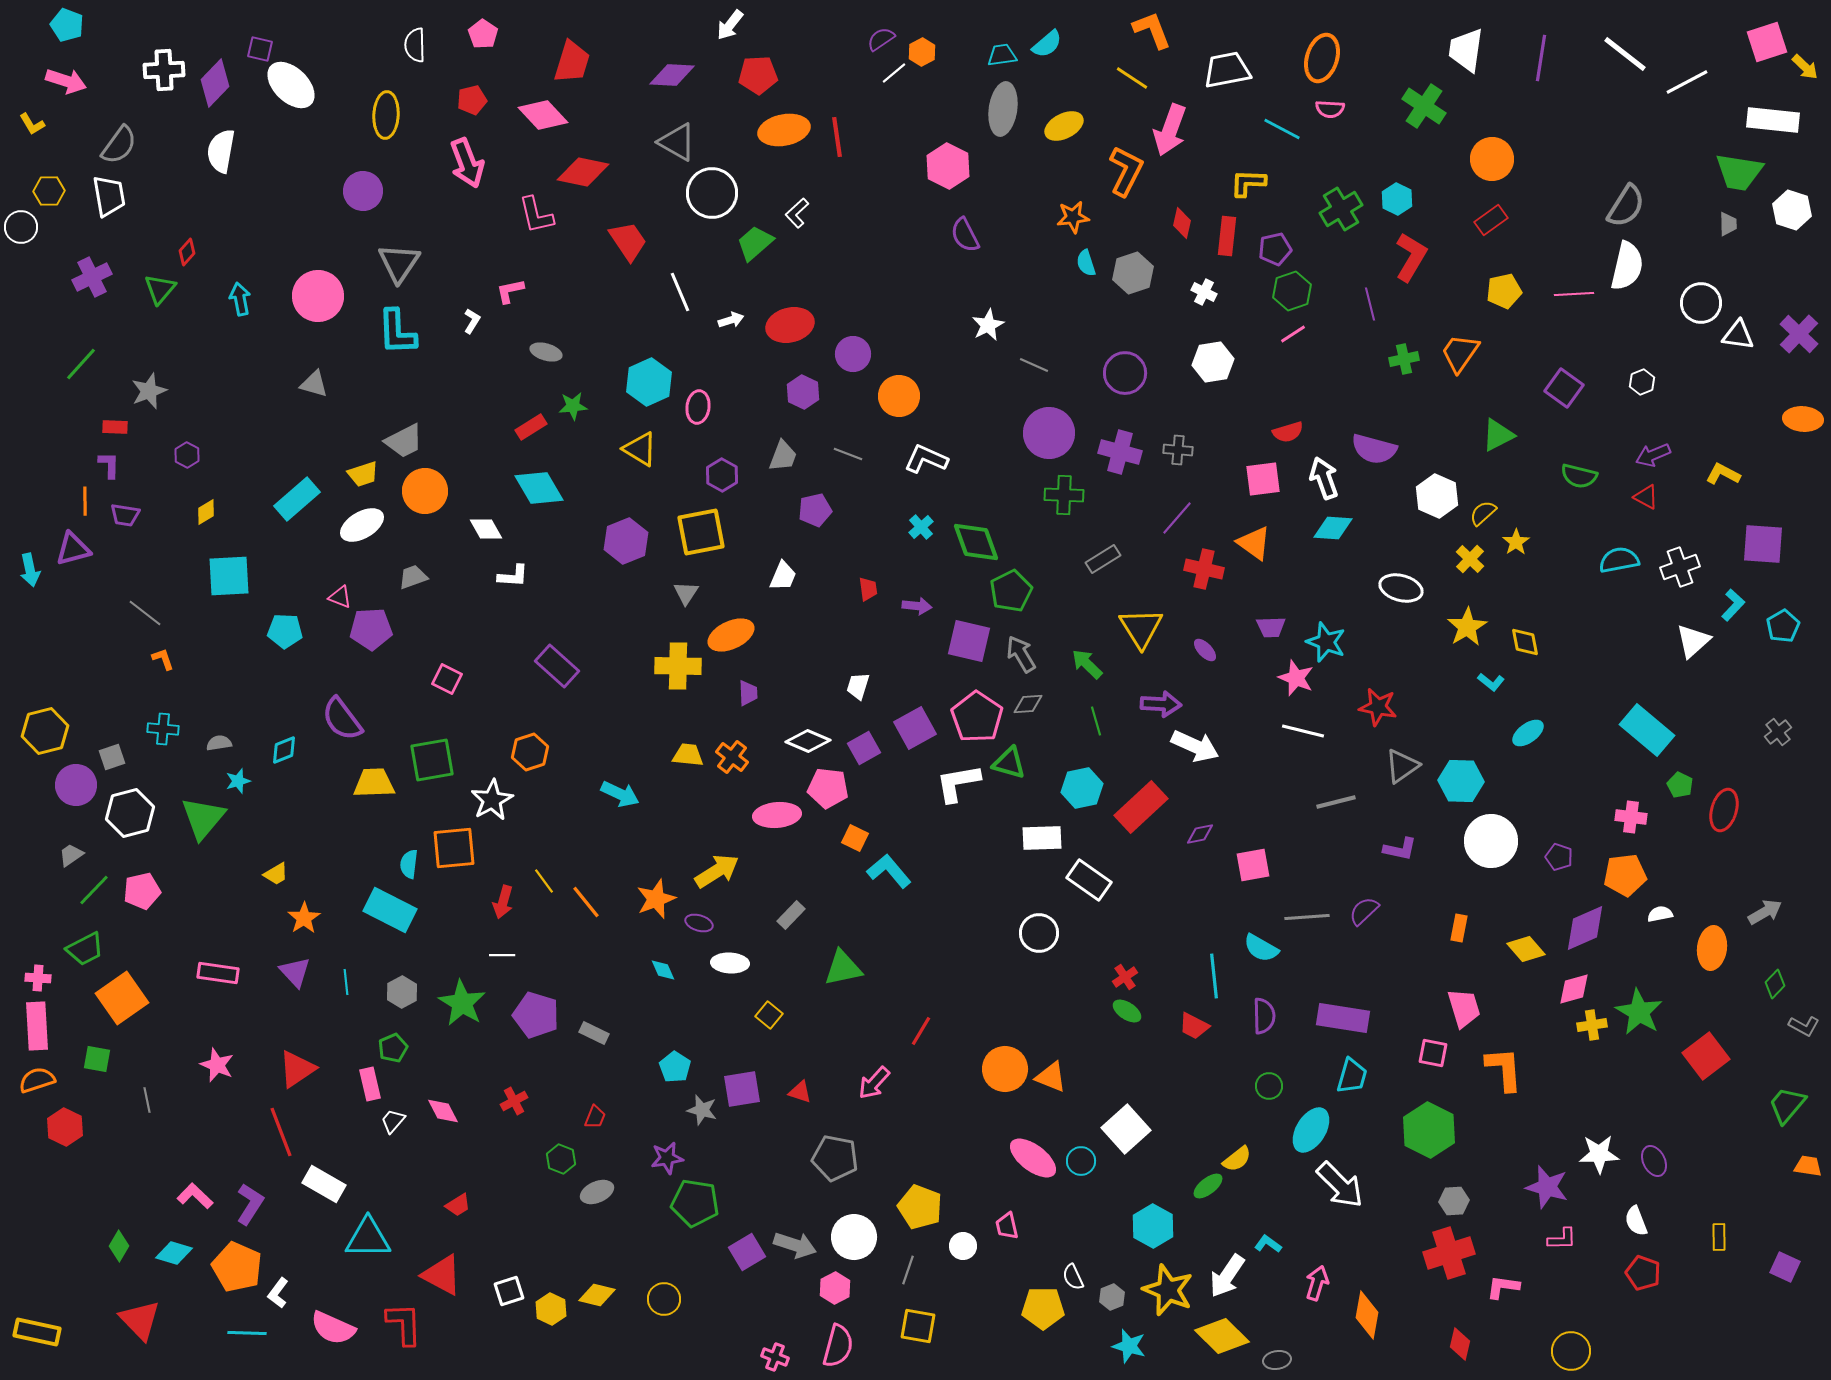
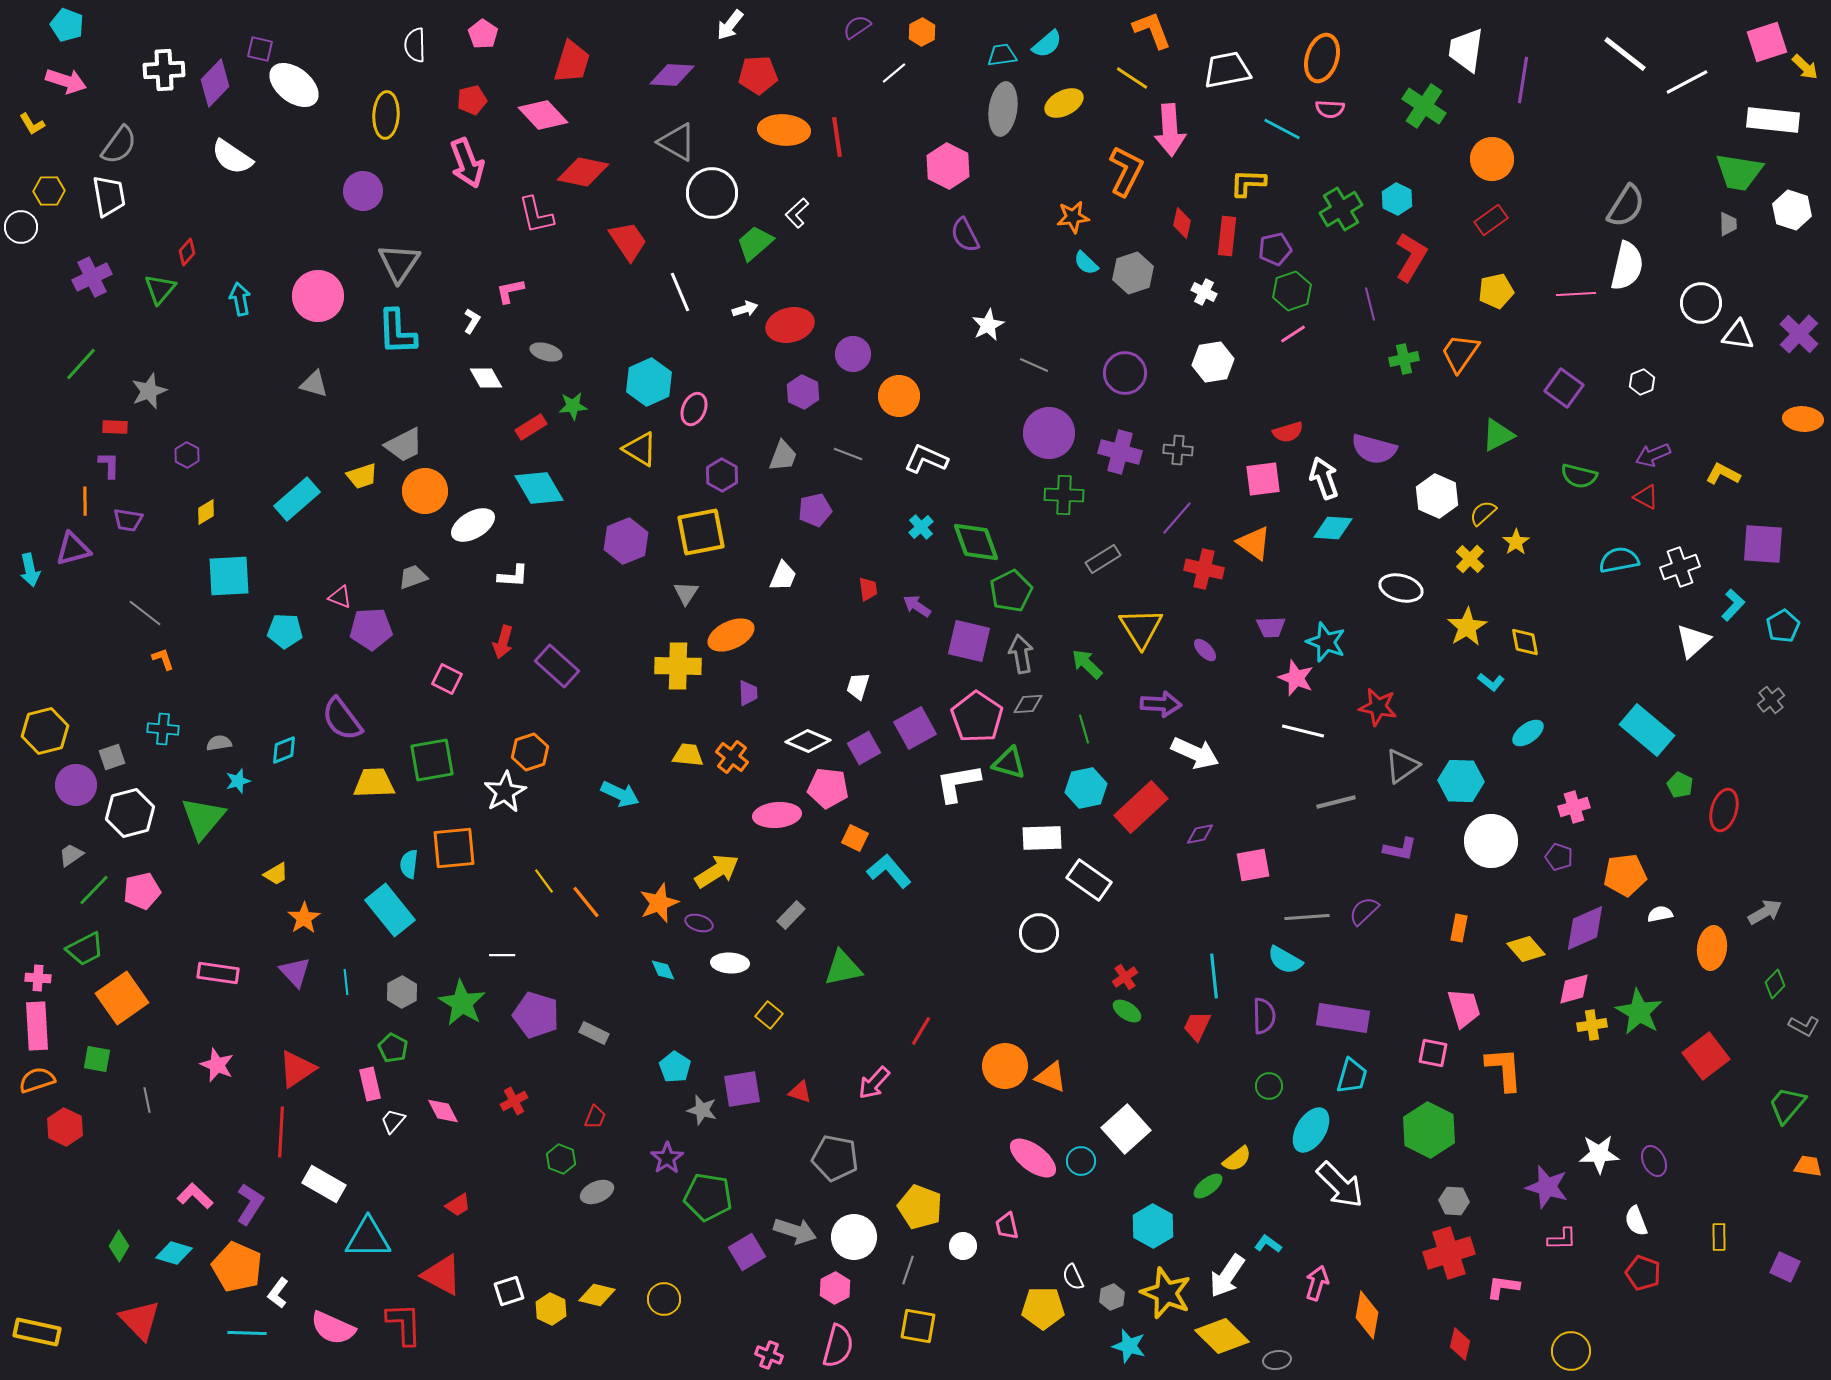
purple semicircle at (881, 39): moved 24 px left, 12 px up
orange hexagon at (922, 52): moved 20 px up
purple line at (1541, 58): moved 18 px left, 22 px down
white ellipse at (291, 85): moved 3 px right; rotated 6 degrees counterclockwise
yellow ellipse at (1064, 126): moved 23 px up
orange ellipse at (784, 130): rotated 15 degrees clockwise
pink arrow at (1170, 130): rotated 24 degrees counterclockwise
white semicircle at (221, 151): moved 11 px right, 6 px down; rotated 66 degrees counterclockwise
cyan semicircle at (1086, 263): rotated 28 degrees counterclockwise
yellow pentagon at (1504, 291): moved 8 px left
pink line at (1574, 294): moved 2 px right
white arrow at (731, 320): moved 14 px right, 11 px up
pink ellipse at (698, 407): moved 4 px left, 2 px down; rotated 16 degrees clockwise
gray trapezoid at (404, 441): moved 4 px down
yellow trapezoid at (363, 474): moved 1 px left, 2 px down
purple trapezoid at (125, 515): moved 3 px right, 5 px down
white ellipse at (362, 525): moved 111 px right
white diamond at (486, 529): moved 151 px up
purple arrow at (917, 606): rotated 152 degrees counterclockwise
gray arrow at (1021, 654): rotated 21 degrees clockwise
green line at (1096, 721): moved 12 px left, 8 px down
gray cross at (1778, 732): moved 7 px left, 32 px up
white arrow at (1195, 746): moved 7 px down
cyan hexagon at (1082, 788): moved 4 px right
white star at (492, 800): moved 13 px right, 8 px up
pink cross at (1631, 817): moved 57 px left, 10 px up; rotated 24 degrees counterclockwise
orange star at (656, 899): moved 3 px right, 4 px down
red arrow at (503, 902): moved 260 px up
cyan rectangle at (390, 910): rotated 24 degrees clockwise
cyan semicircle at (1261, 948): moved 24 px right, 12 px down
red trapezoid at (1194, 1026): moved 3 px right; rotated 88 degrees clockwise
green pentagon at (393, 1048): rotated 20 degrees counterclockwise
orange circle at (1005, 1069): moved 3 px up
red line at (281, 1132): rotated 24 degrees clockwise
purple star at (667, 1158): rotated 24 degrees counterclockwise
gray hexagon at (1454, 1201): rotated 8 degrees clockwise
green pentagon at (695, 1203): moved 13 px right, 6 px up
gray arrow at (795, 1245): moved 14 px up
yellow star at (1168, 1290): moved 2 px left, 3 px down
pink cross at (775, 1357): moved 6 px left, 2 px up
